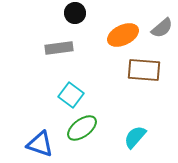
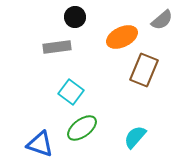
black circle: moved 4 px down
gray semicircle: moved 8 px up
orange ellipse: moved 1 px left, 2 px down
gray rectangle: moved 2 px left, 1 px up
brown rectangle: rotated 72 degrees counterclockwise
cyan square: moved 3 px up
